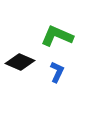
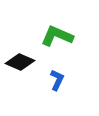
blue L-shape: moved 8 px down
